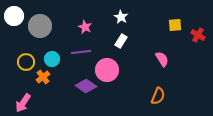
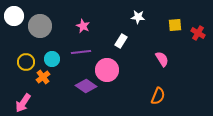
white star: moved 17 px right; rotated 24 degrees counterclockwise
pink star: moved 2 px left, 1 px up
red cross: moved 2 px up
